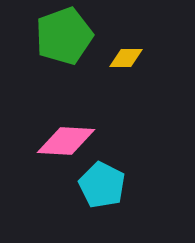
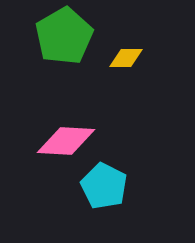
green pentagon: rotated 10 degrees counterclockwise
cyan pentagon: moved 2 px right, 1 px down
